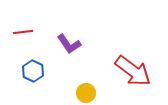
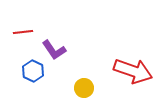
purple L-shape: moved 15 px left, 6 px down
red arrow: rotated 18 degrees counterclockwise
yellow circle: moved 2 px left, 5 px up
